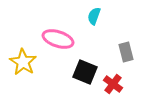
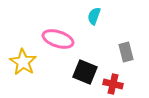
red cross: rotated 24 degrees counterclockwise
